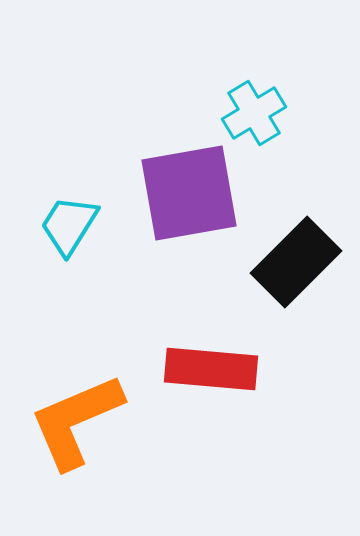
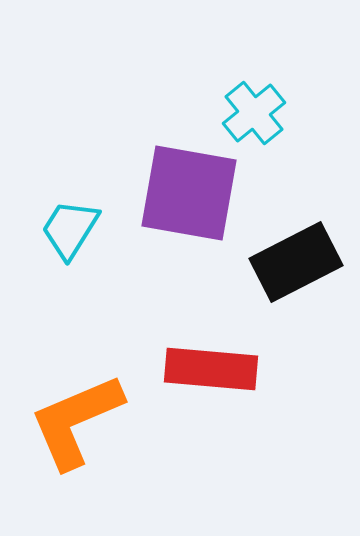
cyan cross: rotated 8 degrees counterclockwise
purple square: rotated 20 degrees clockwise
cyan trapezoid: moved 1 px right, 4 px down
black rectangle: rotated 18 degrees clockwise
